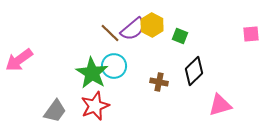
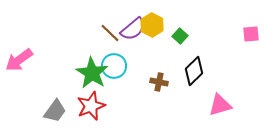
green square: rotated 21 degrees clockwise
red star: moved 4 px left
